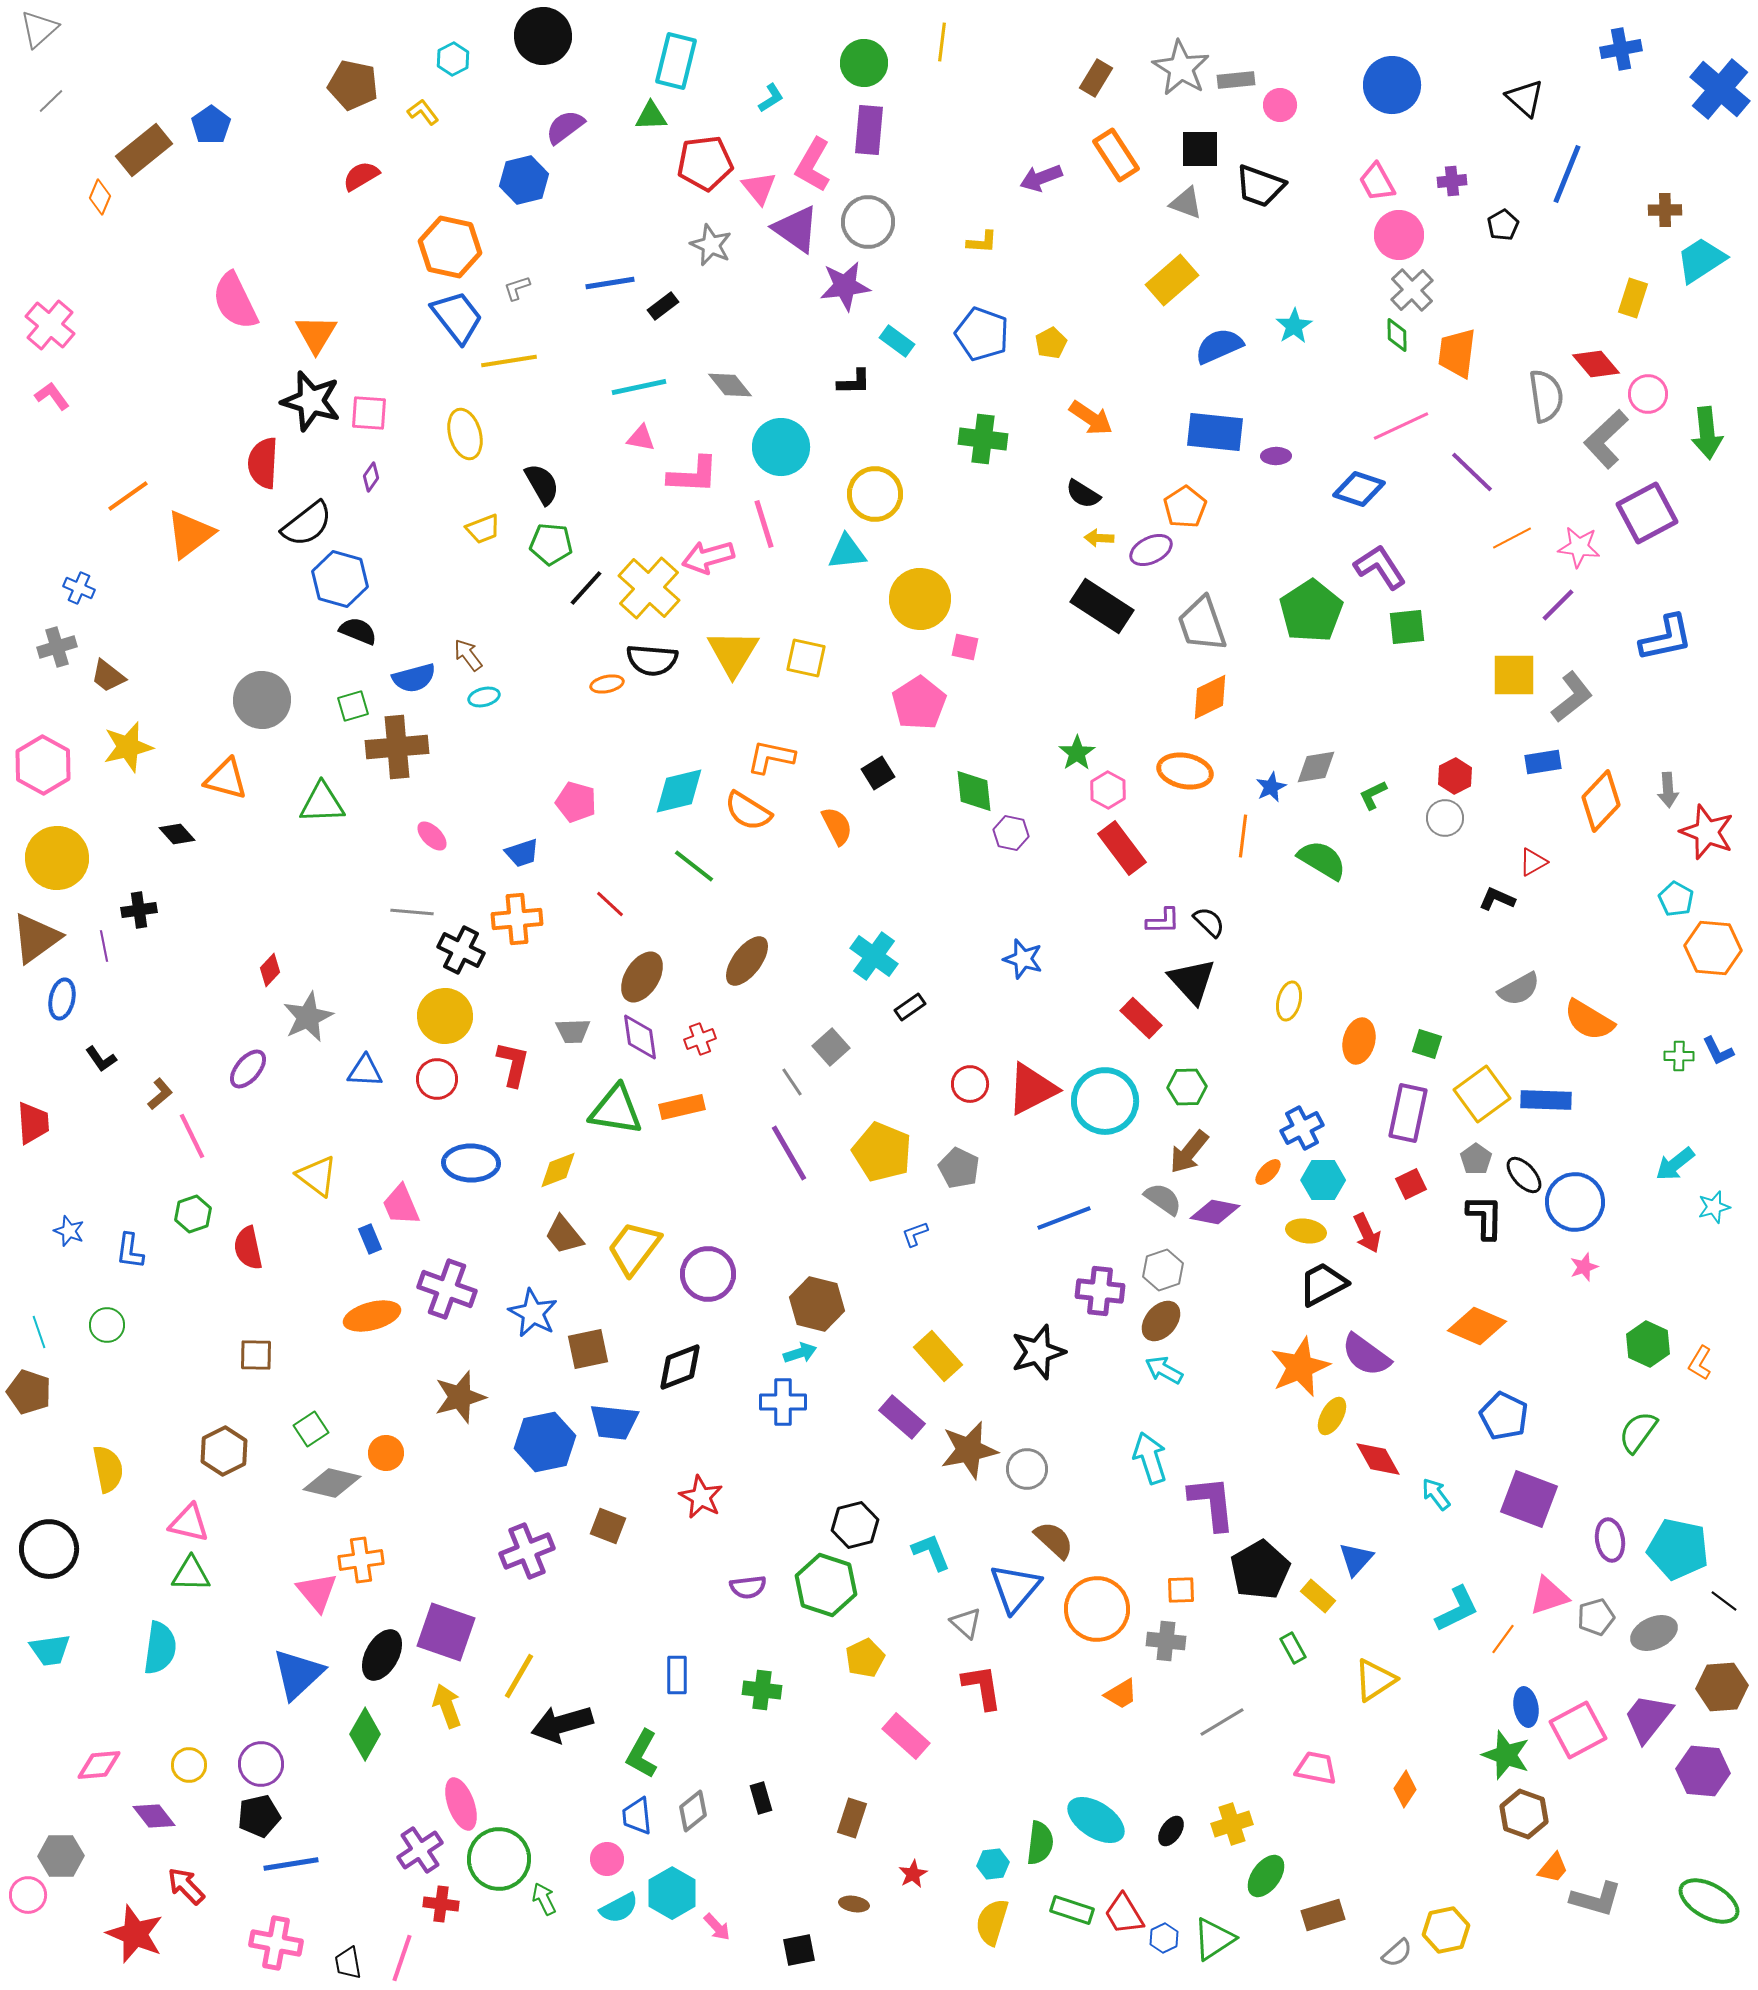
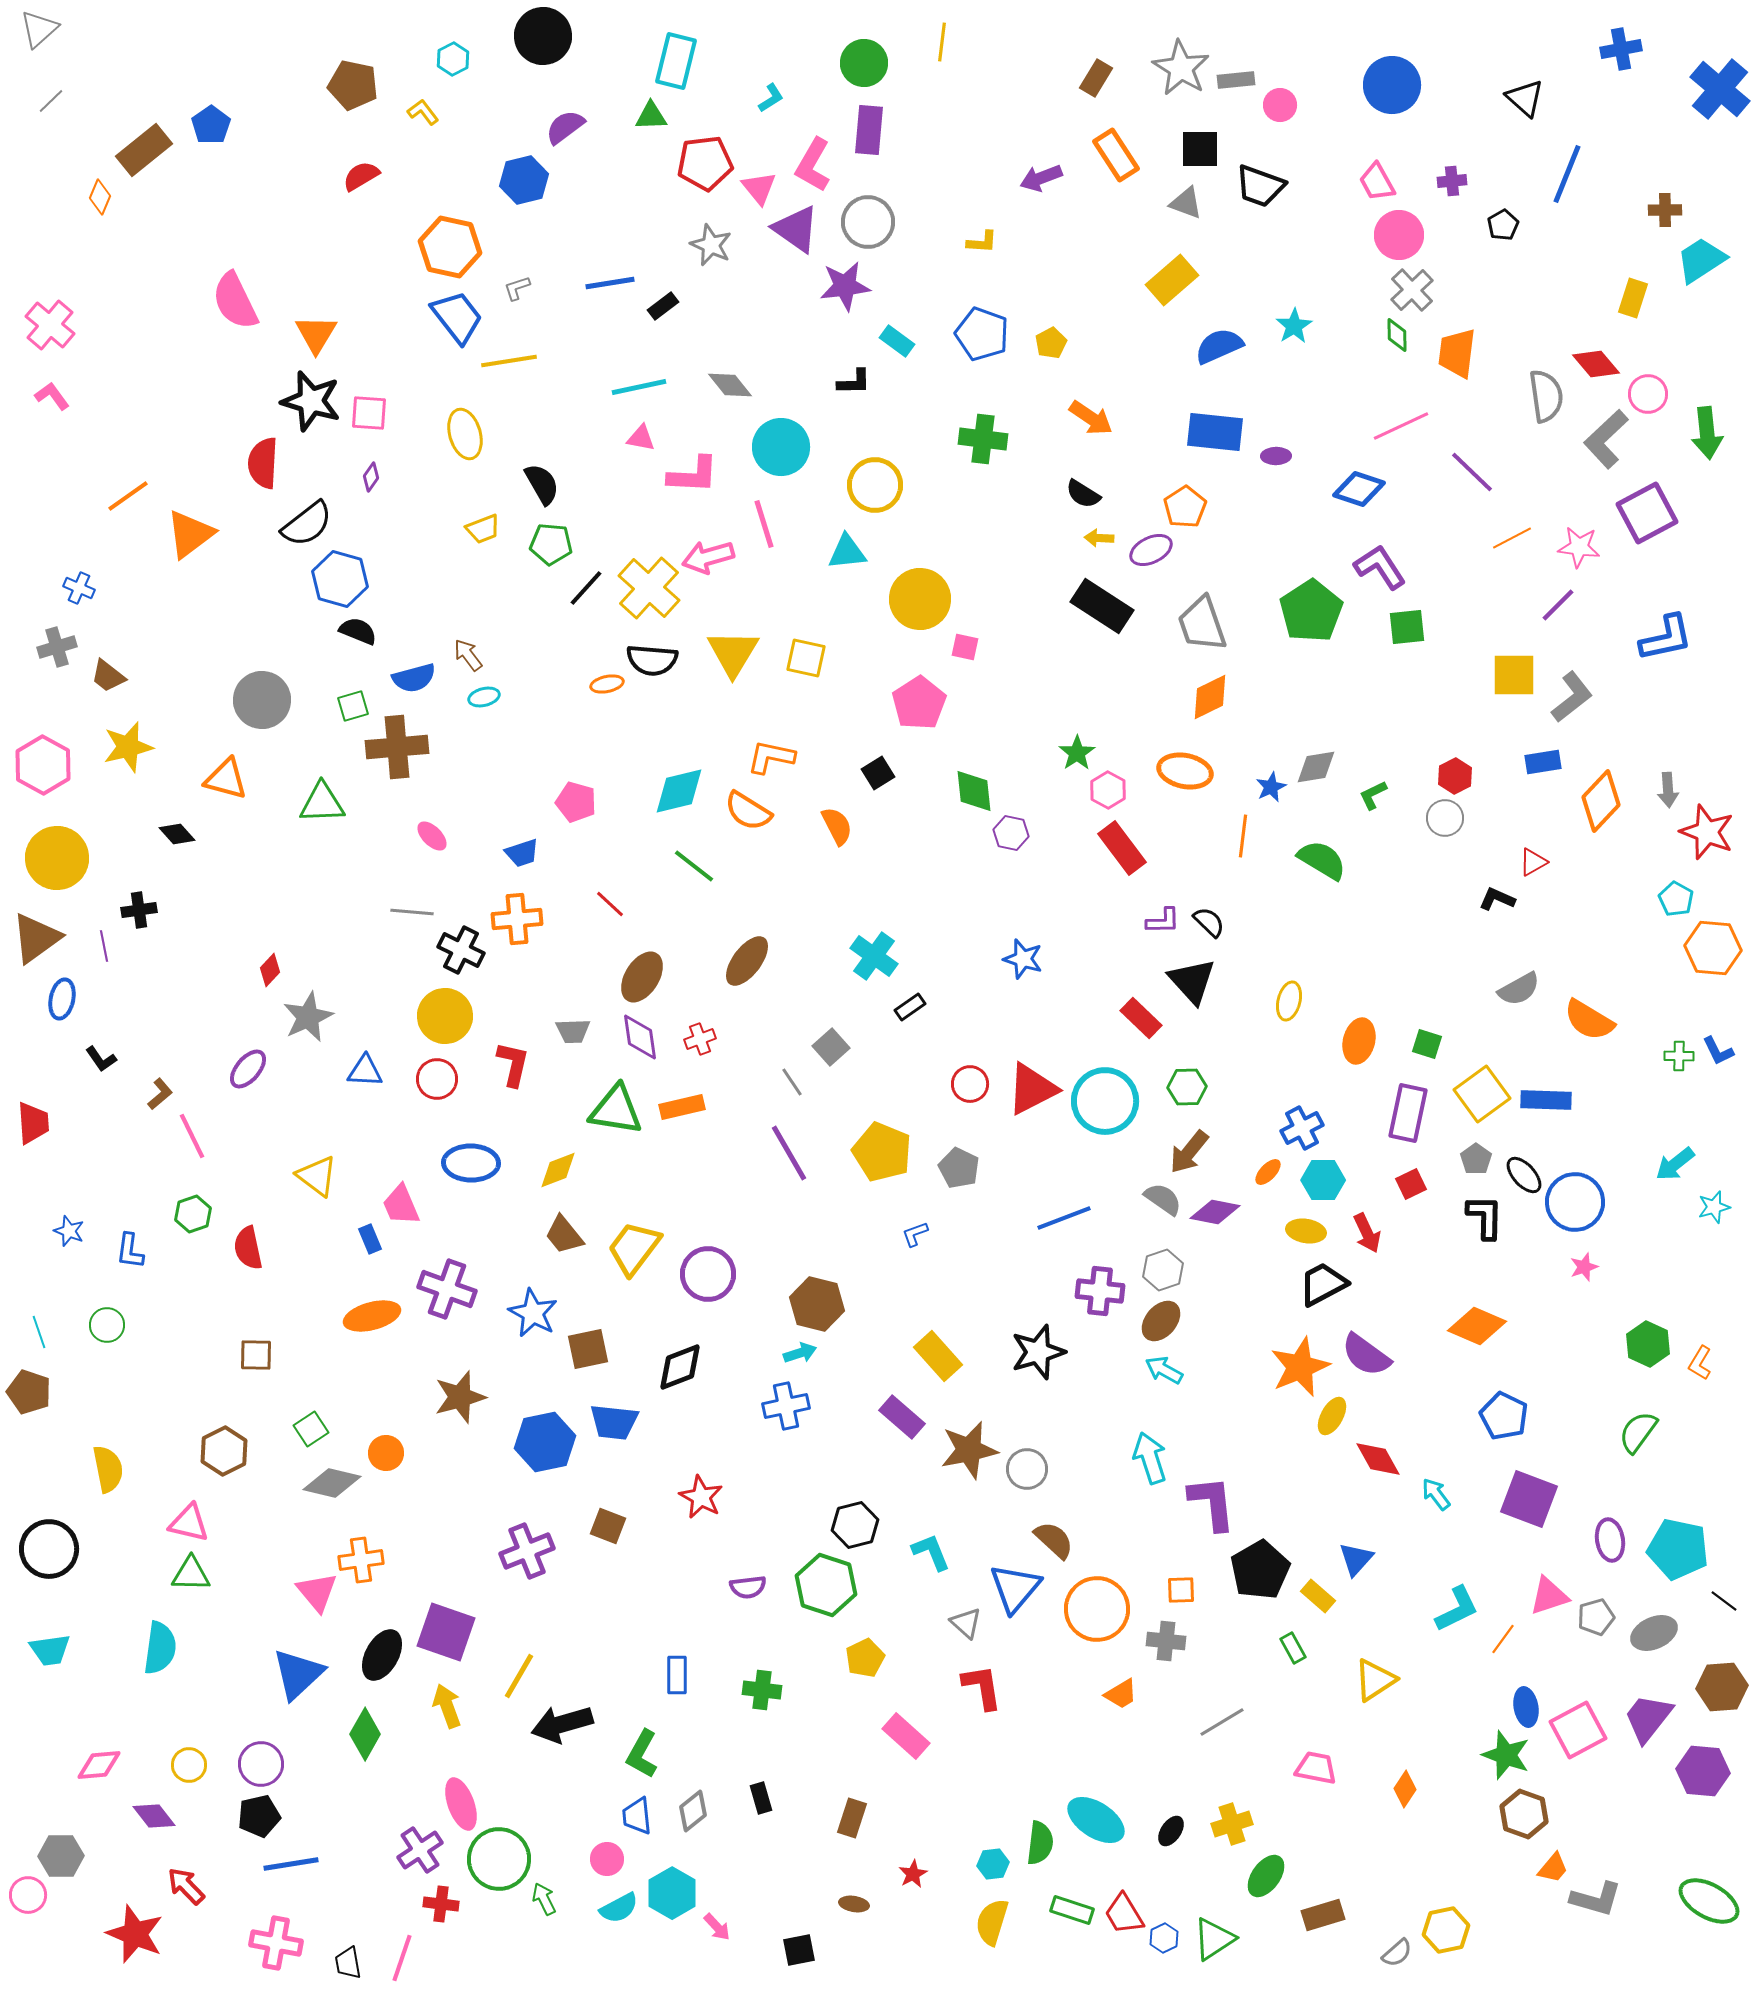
yellow circle at (875, 494): moved 9 px up
blue cross at (783, 1402): moved 3 px right, 4 px down; rotated 12 degrees counterclockwise
